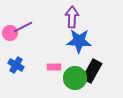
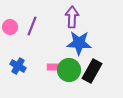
purple line: moved 9 px right, 1 px up; rotated 42 degrees counterclockwise
pink circle: moved 6 px up
blue star: moved 2 px down
blue cross: moved 2 px right, 1 px down
green circle: moved 6 px left, 8 px up
